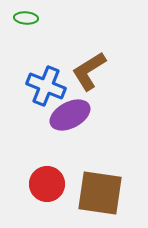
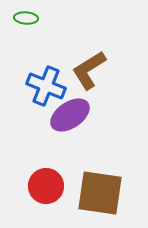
brown L-shape: moved 1 px up
purple ellipse: rotated 6 degrees counterclockwise
red circle: moved 1 px left, 2 px down
